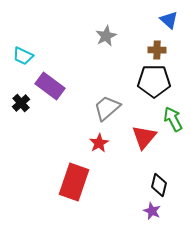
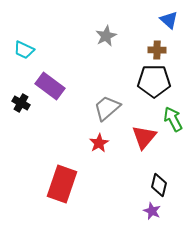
cyan trapezoid: moved 1 px right, 6 px up
black cross: rotated 18 degrees counterclockwise
red rectangle: moved 12 px left, 2 px down
